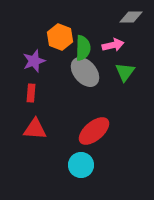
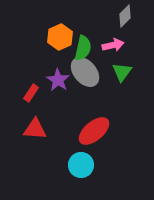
gray diamond: moved 6 px left, 1 px up; rotated 45 degrees counterclockwise
orange hexagon: rotated 15 degrees clockwise
green semicircle: rotated 10 degrees clockwise
purple star: moved 24 px right, 19 px down; rotated 20 degrees counterclockwise
green triangle: moved 3 px left
red rectangle: rotated 30 degrees clockwise
